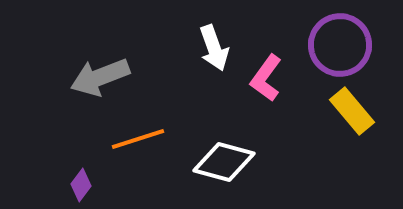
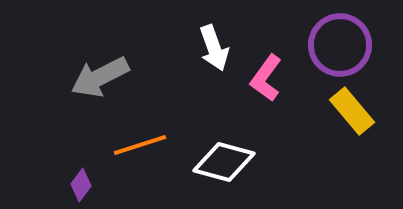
gray arrow: rotated 6 degrees counterclockwise
orange line: moved 2 px right, 6 px down
